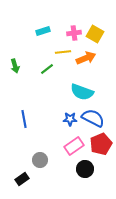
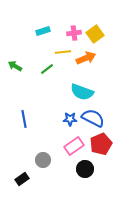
yellow square: rotated 24 degrees clockwise
green arrow: rotated 136 degrees clockwise
gray circle: moved 3 px right
